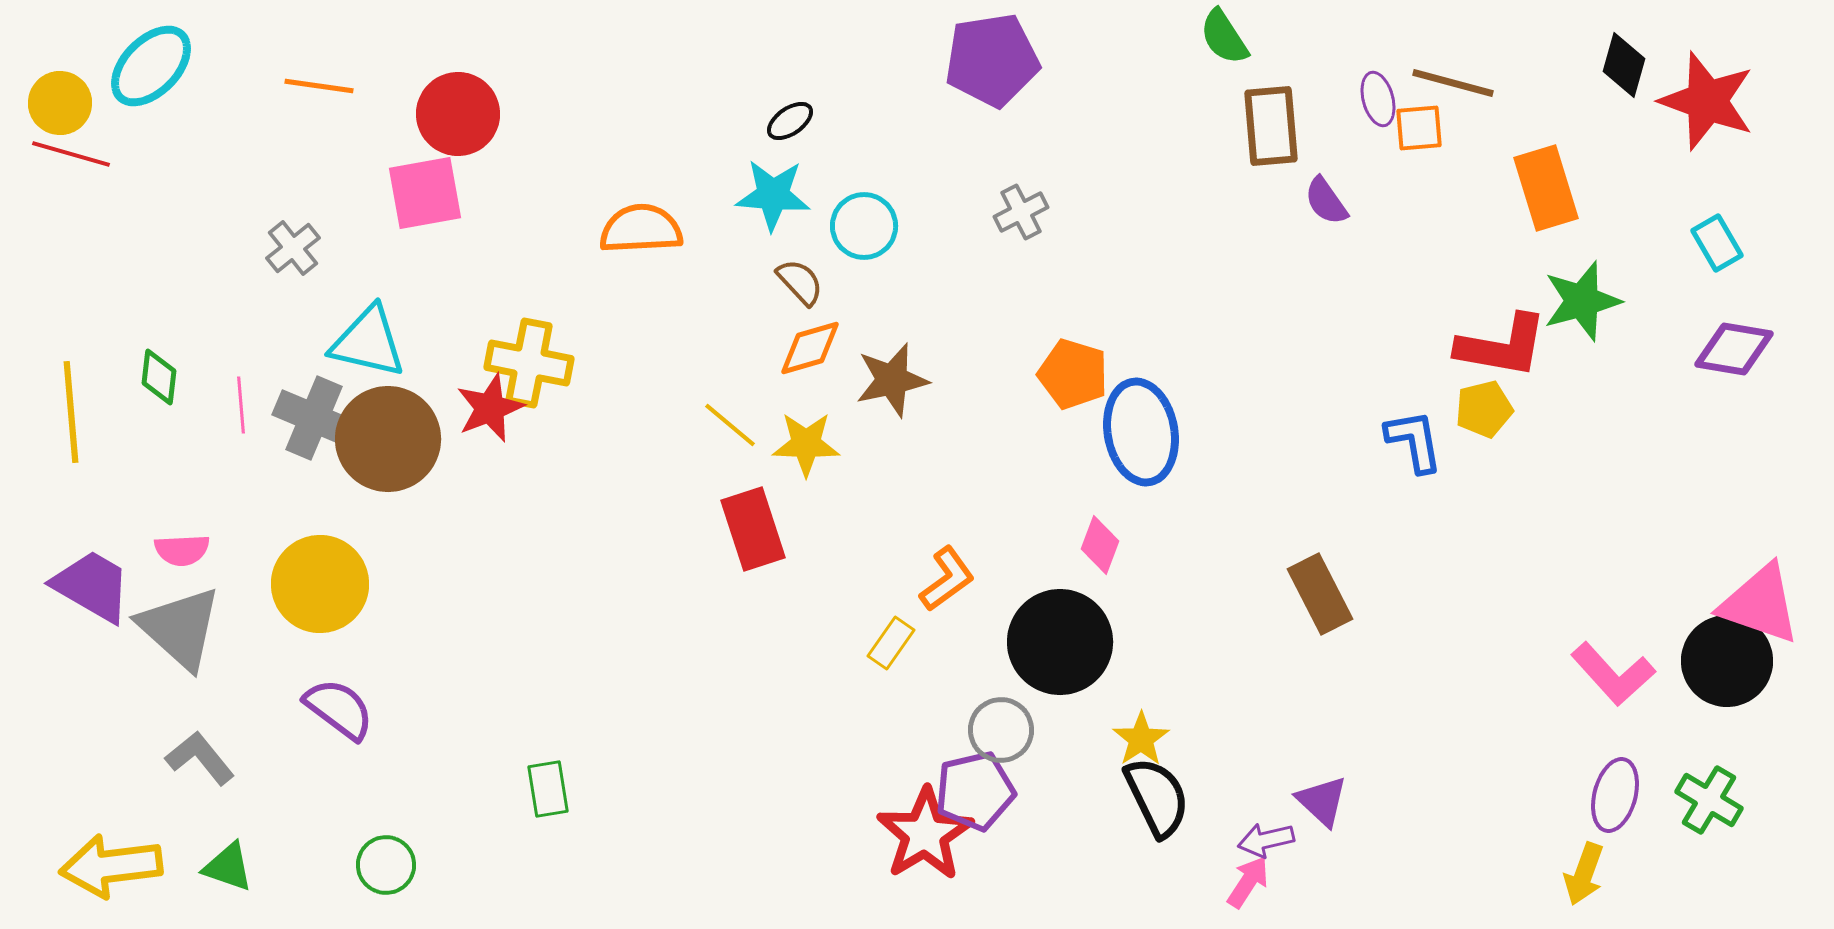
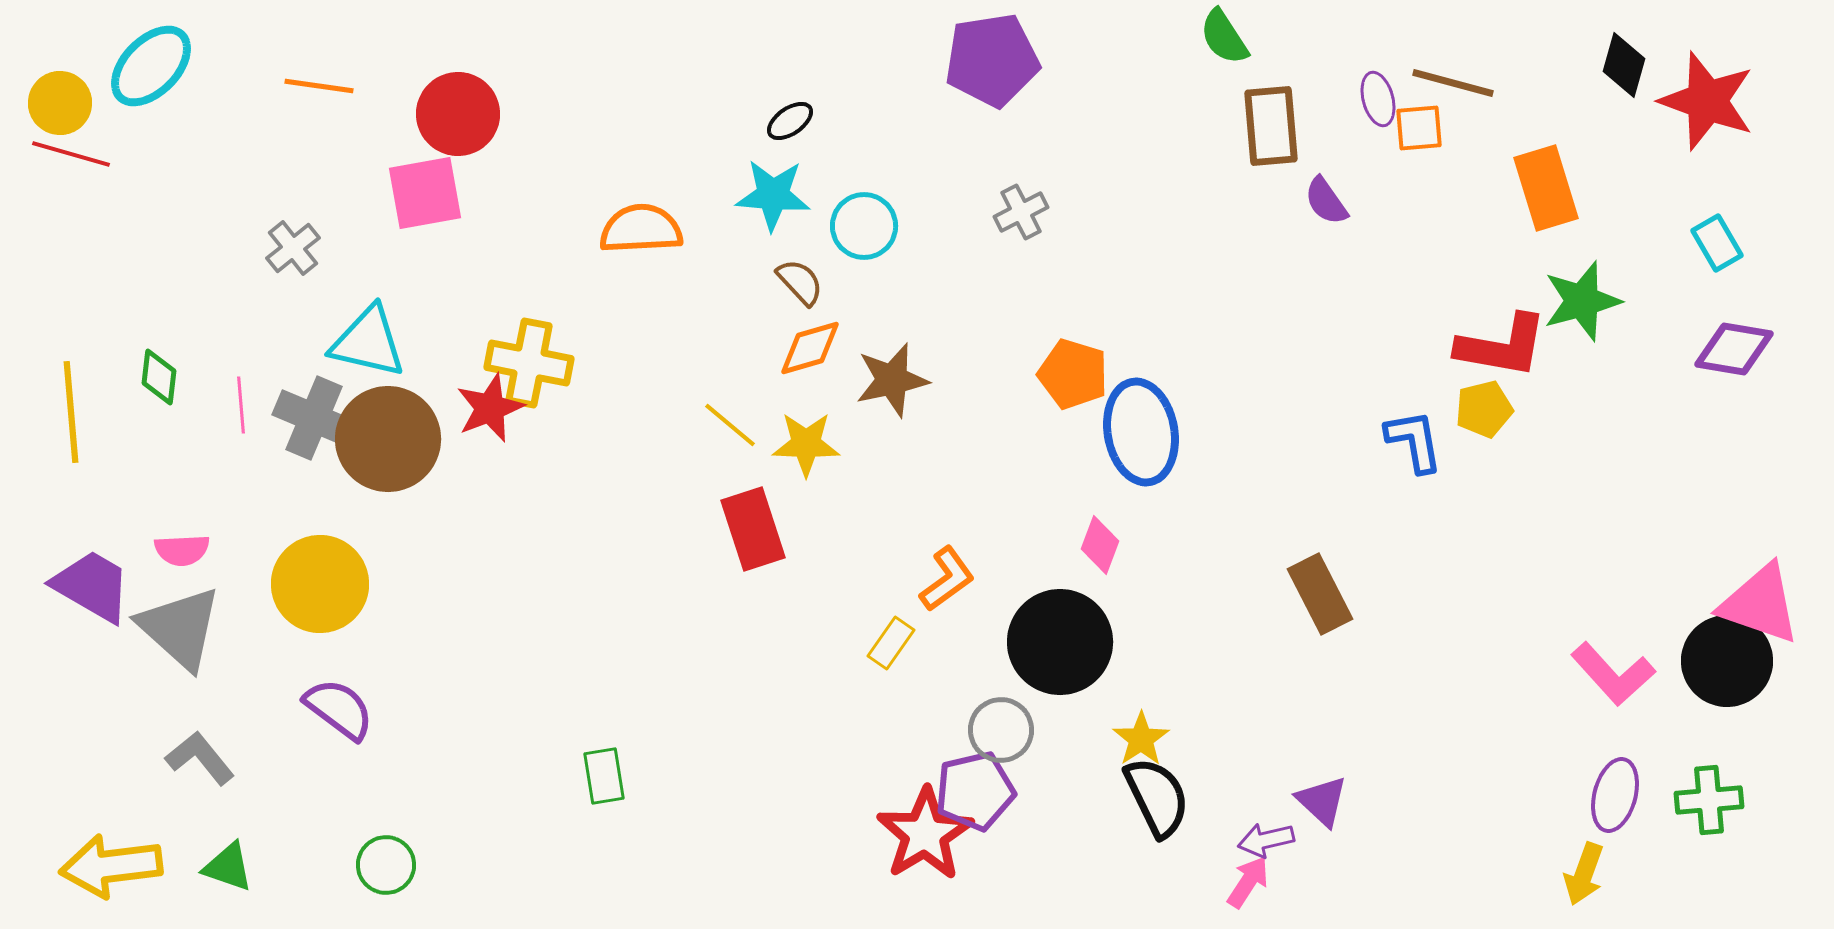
green rectangle at (548, 789): moved 56 px right, 13 px up
green cross at (1709, 800): rotated 36 degrees counterclockwise
